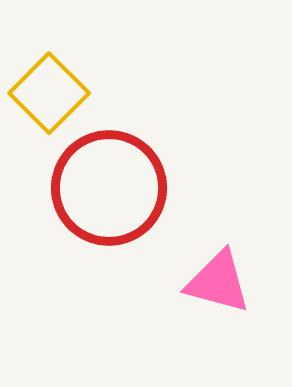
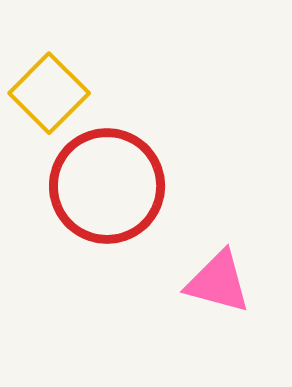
red circle: moved 2 px left, 2 px up
